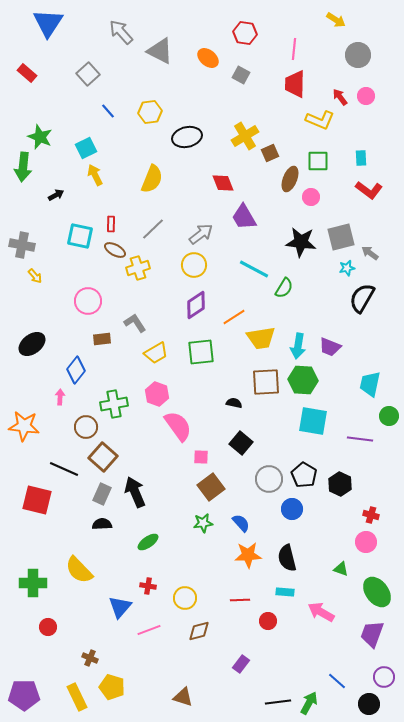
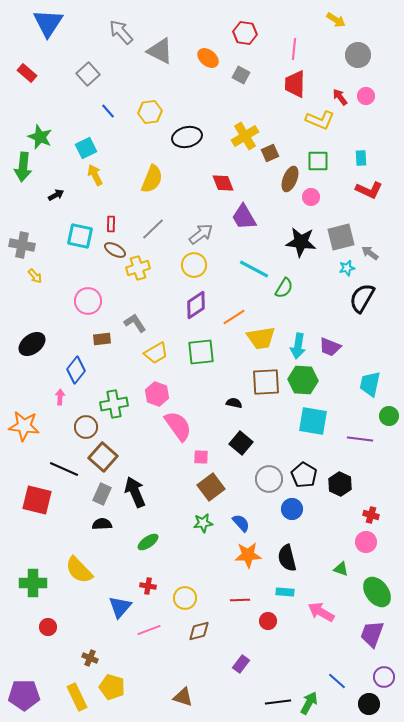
red L-shape at (369, 190): rotated 12 degrees counterclockwise
